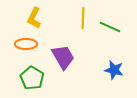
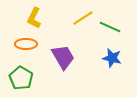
yellow line: rotated 55 degrees clockwise
blue star: moved 2 px left, 12 px up
green pentagon: moved 11 px left
